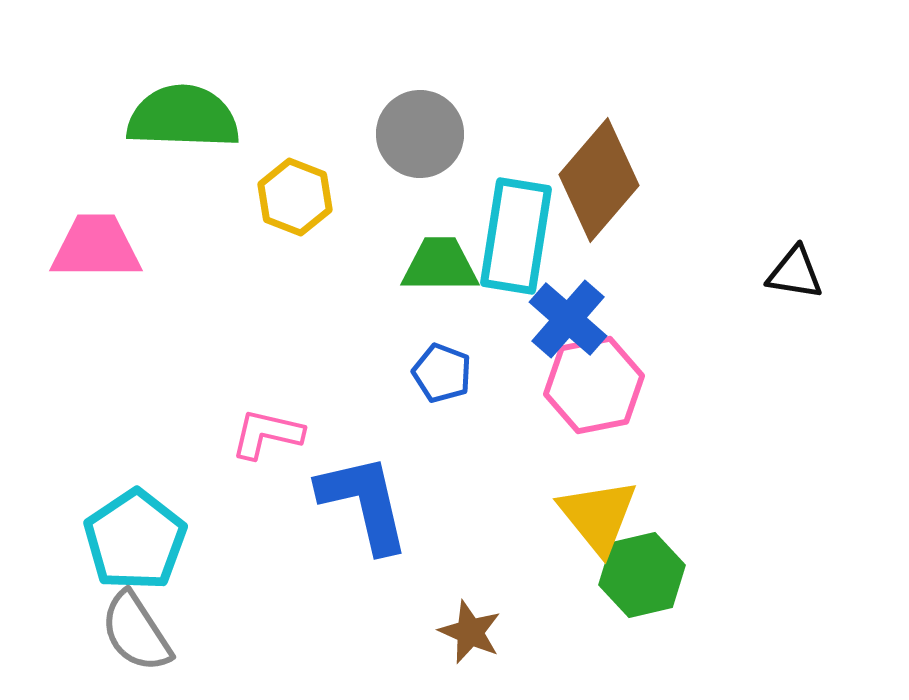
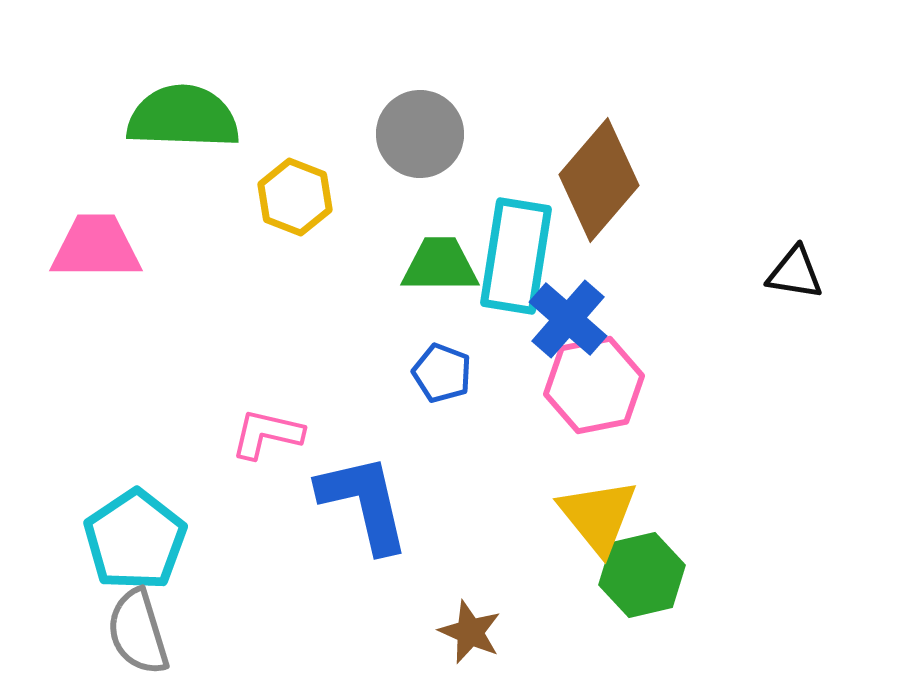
cyan rectangle: moved 20 px down
gray semicircle: moved 2 px right; rotated 16 degrees clockwise
